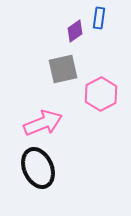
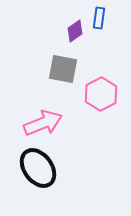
gray square: rotated 24 degrees clockwise
black ellipse: rotated 12 degrees counterclockwise
